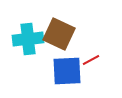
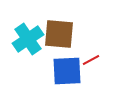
brown square: rotated 20 degrees counterclockwise
cyan cross: rotated 28 degrees counterclockwise
